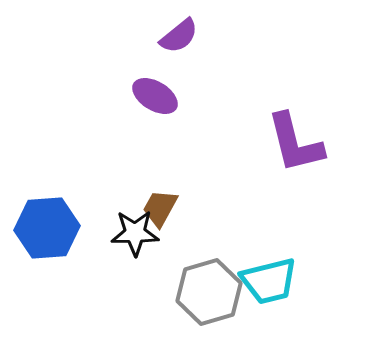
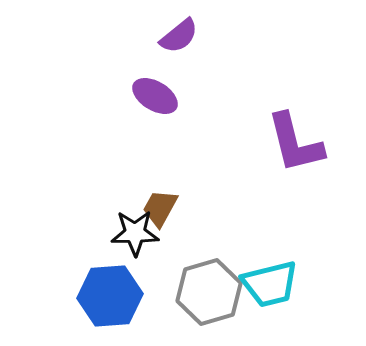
blue hexagon: moved 63 px right, 68 px down
cyan trapezoid: moved 1 px right, 3 px down
